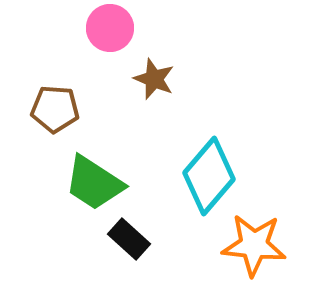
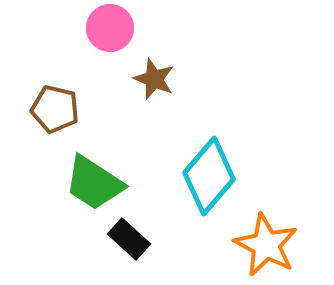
brown pentagon: rotated 9 degrees clockwise
orange star: moved 12 px right; rotated 22 degrees clockwise
